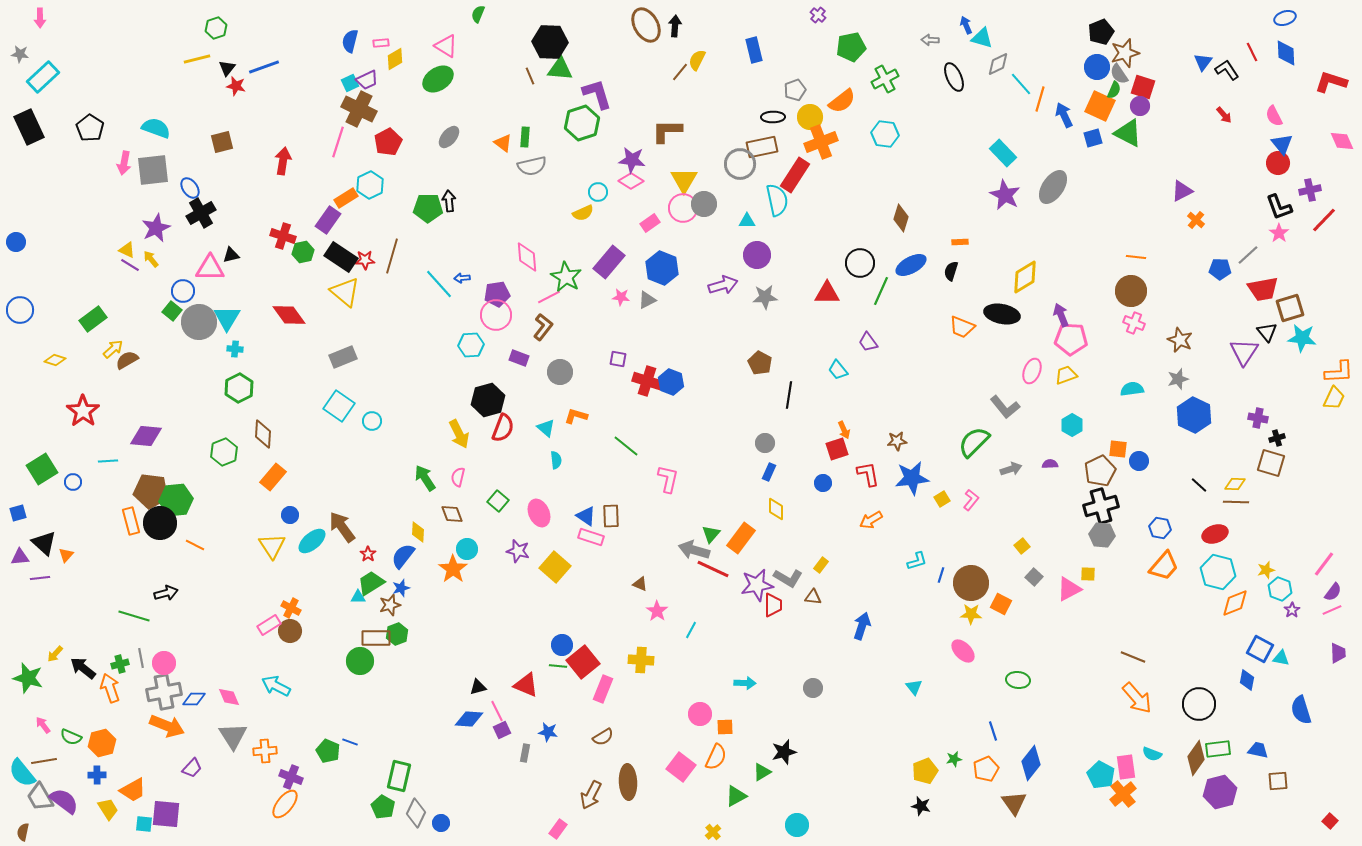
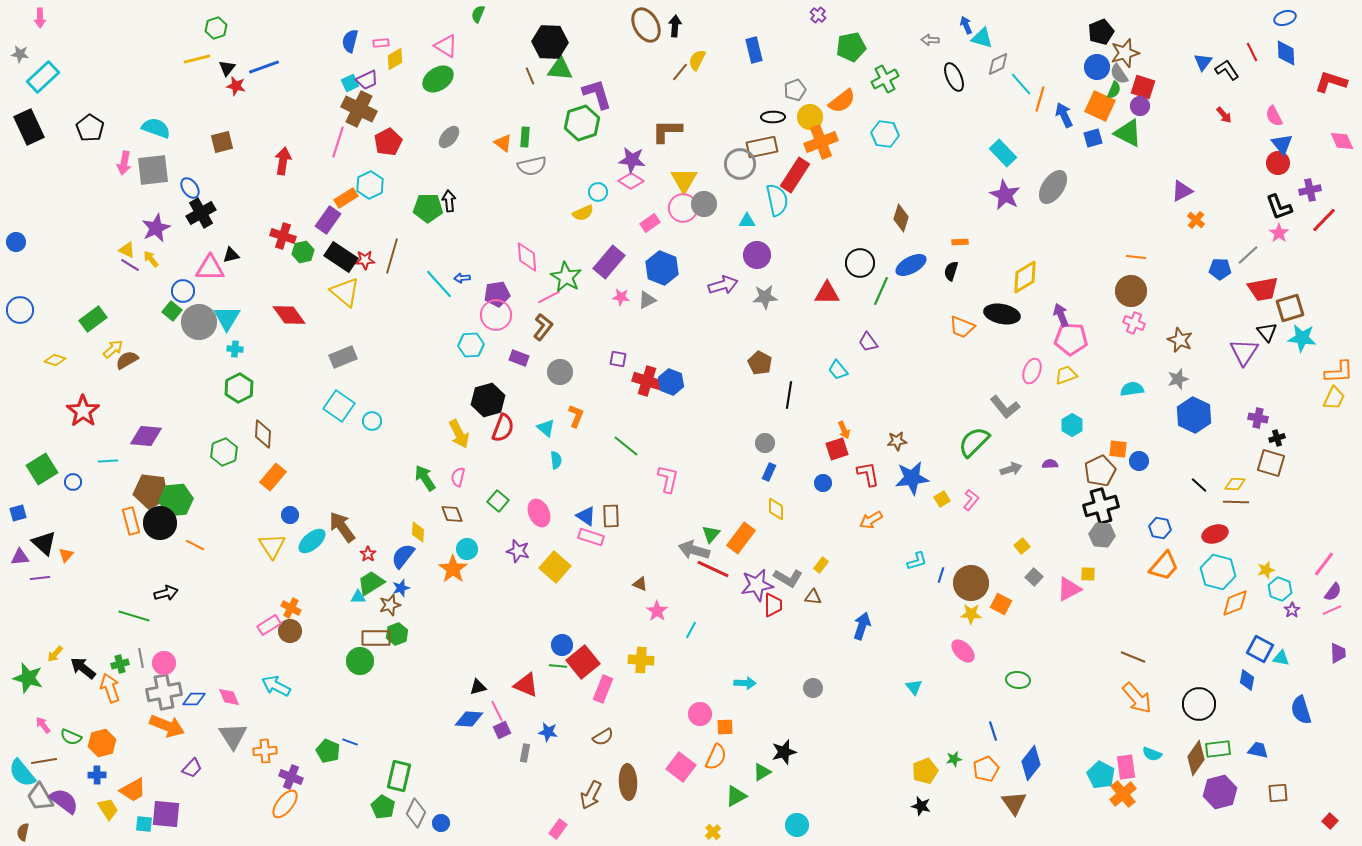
orange L-shape at (576, 416): rotated 95 degrees clockwise
brown square at (1278, 781): moved 12 px down
